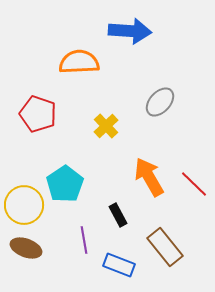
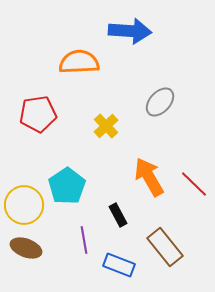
red pentagon: rotated 27 degrees counterclockwise
cyan pentagon: moved 2 px right, 2 px down
